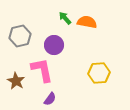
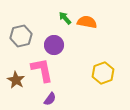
gray hexagon: moved 1 px right
yellow hexagon: moved 4 px right; rotated 15 degrees counterclockwise
brown star: moved 1 px up
